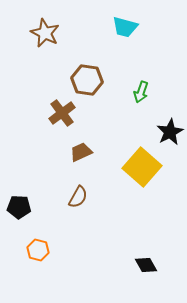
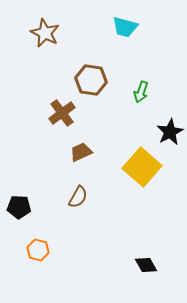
brown hexagon: moved 4 px right
